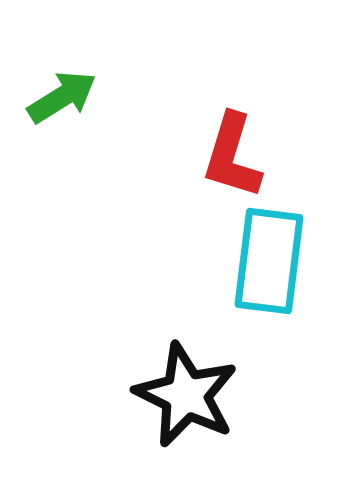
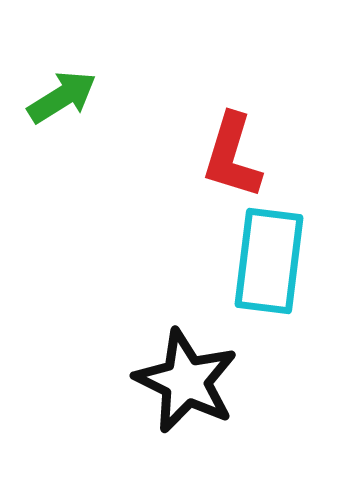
black star: moved 14 px up
